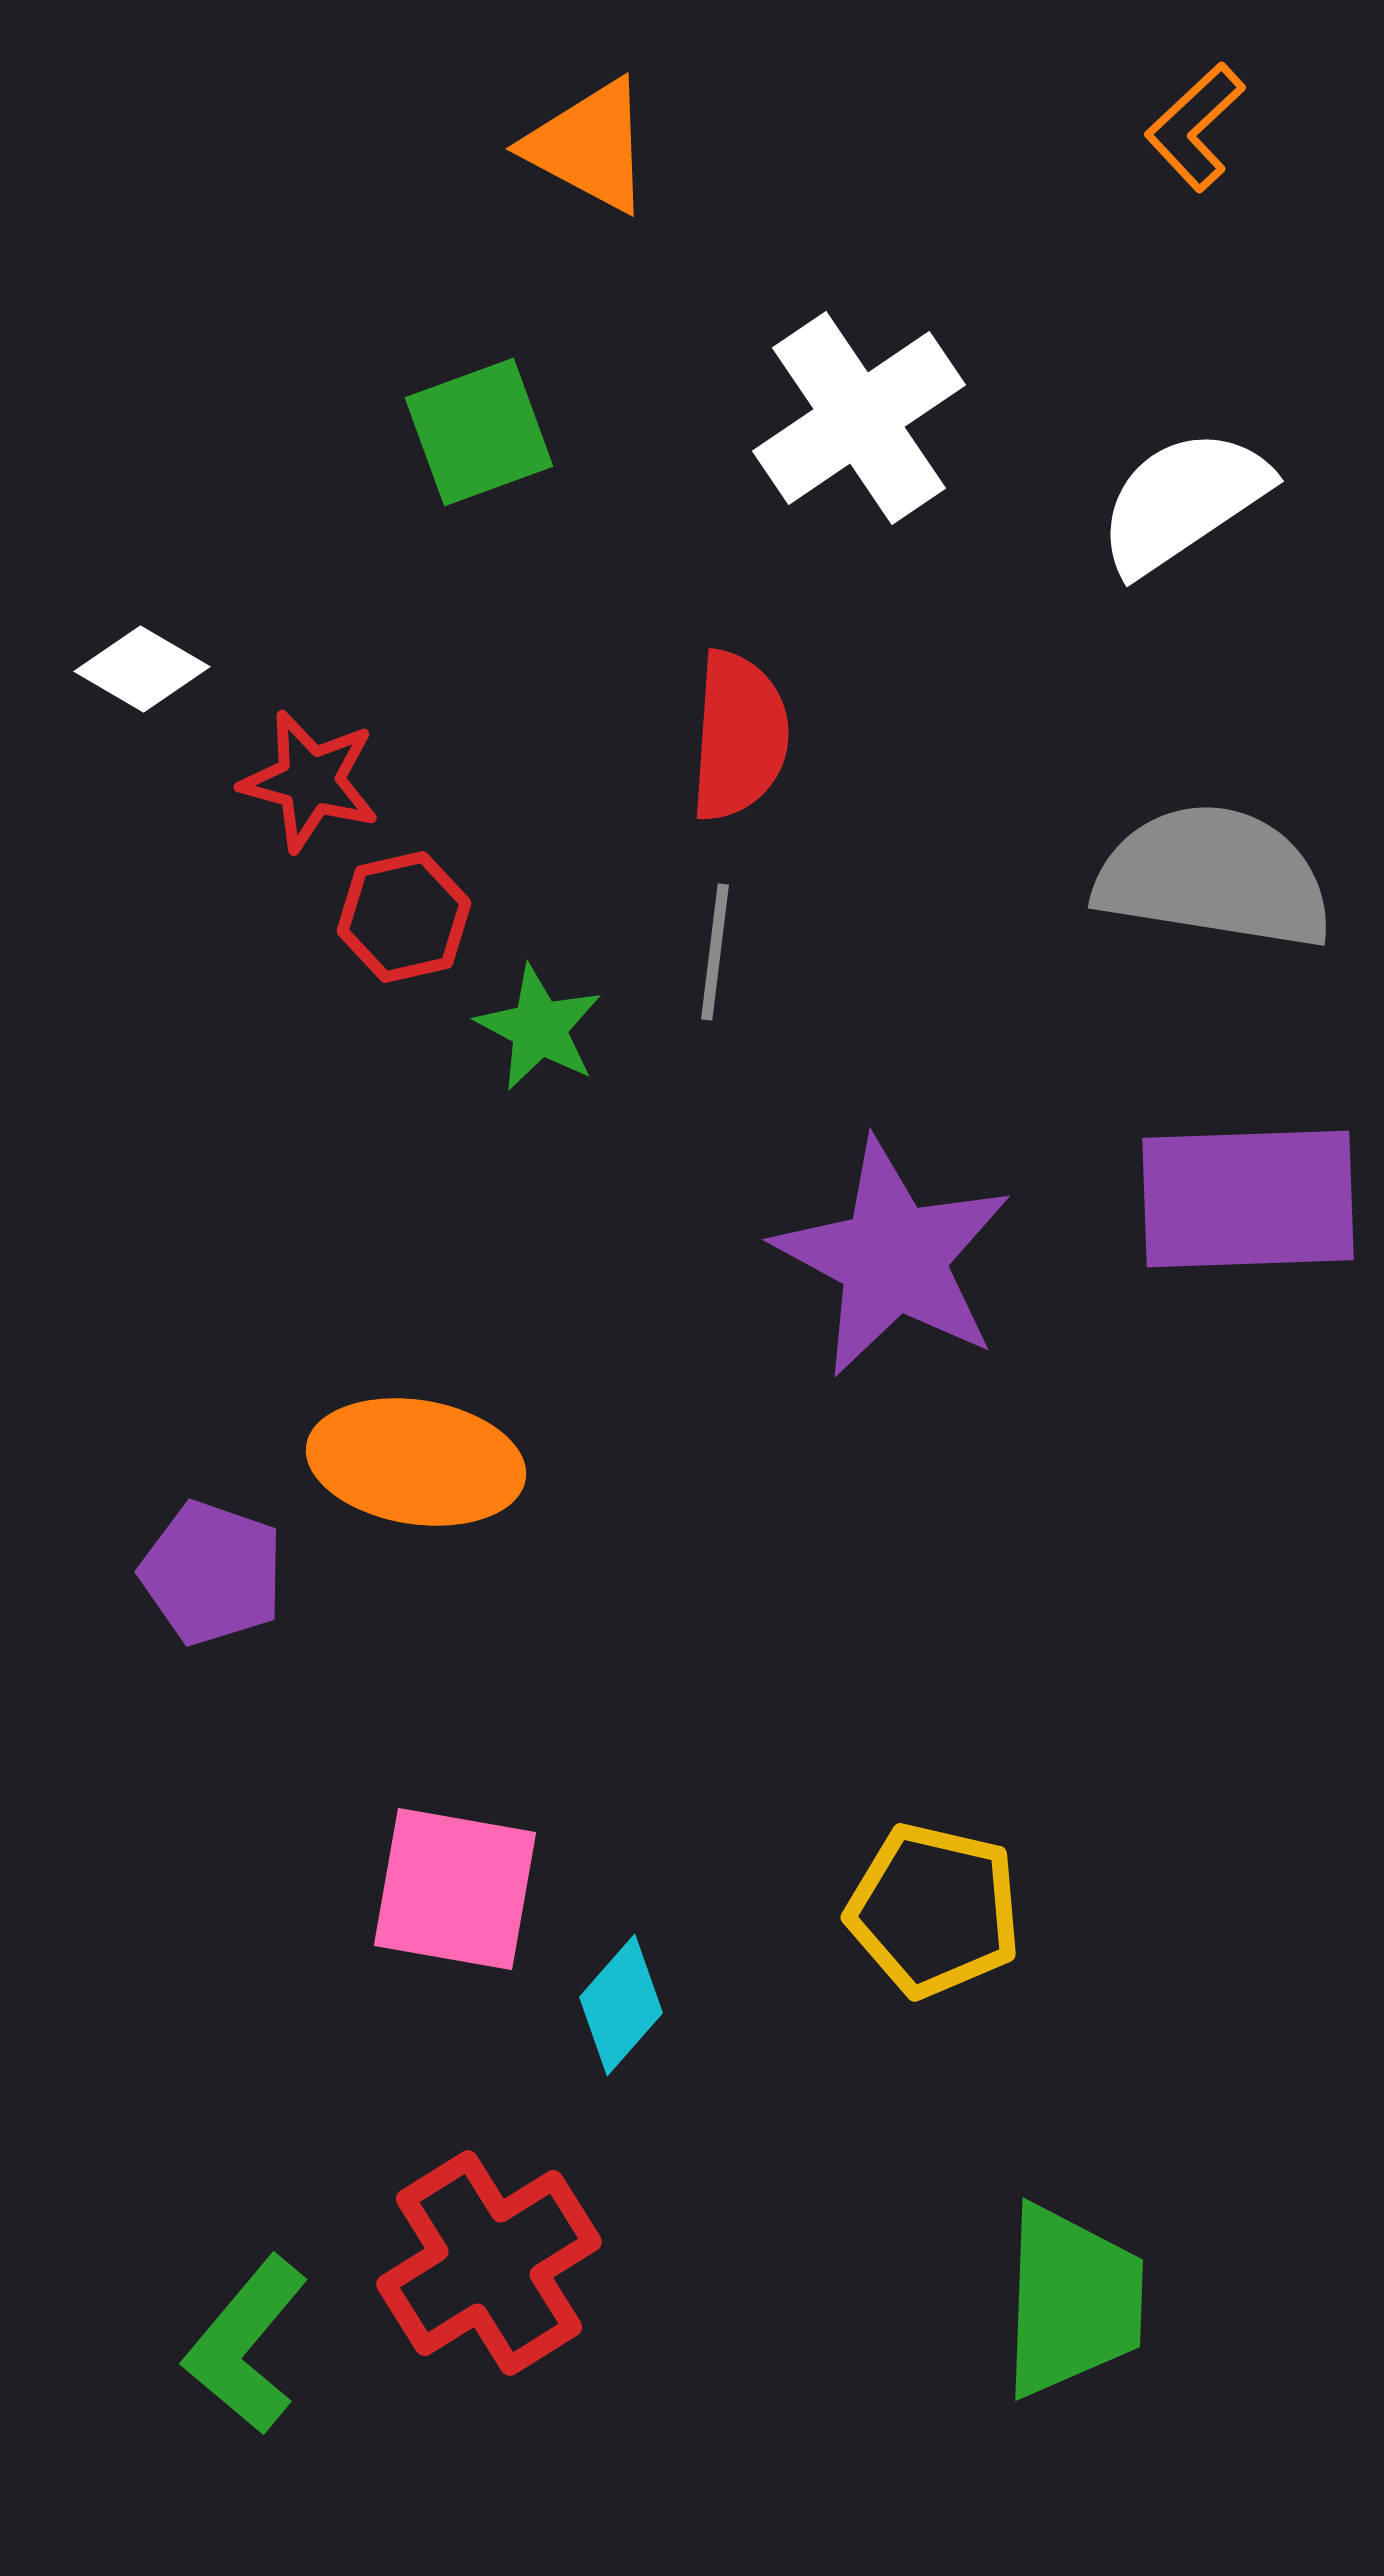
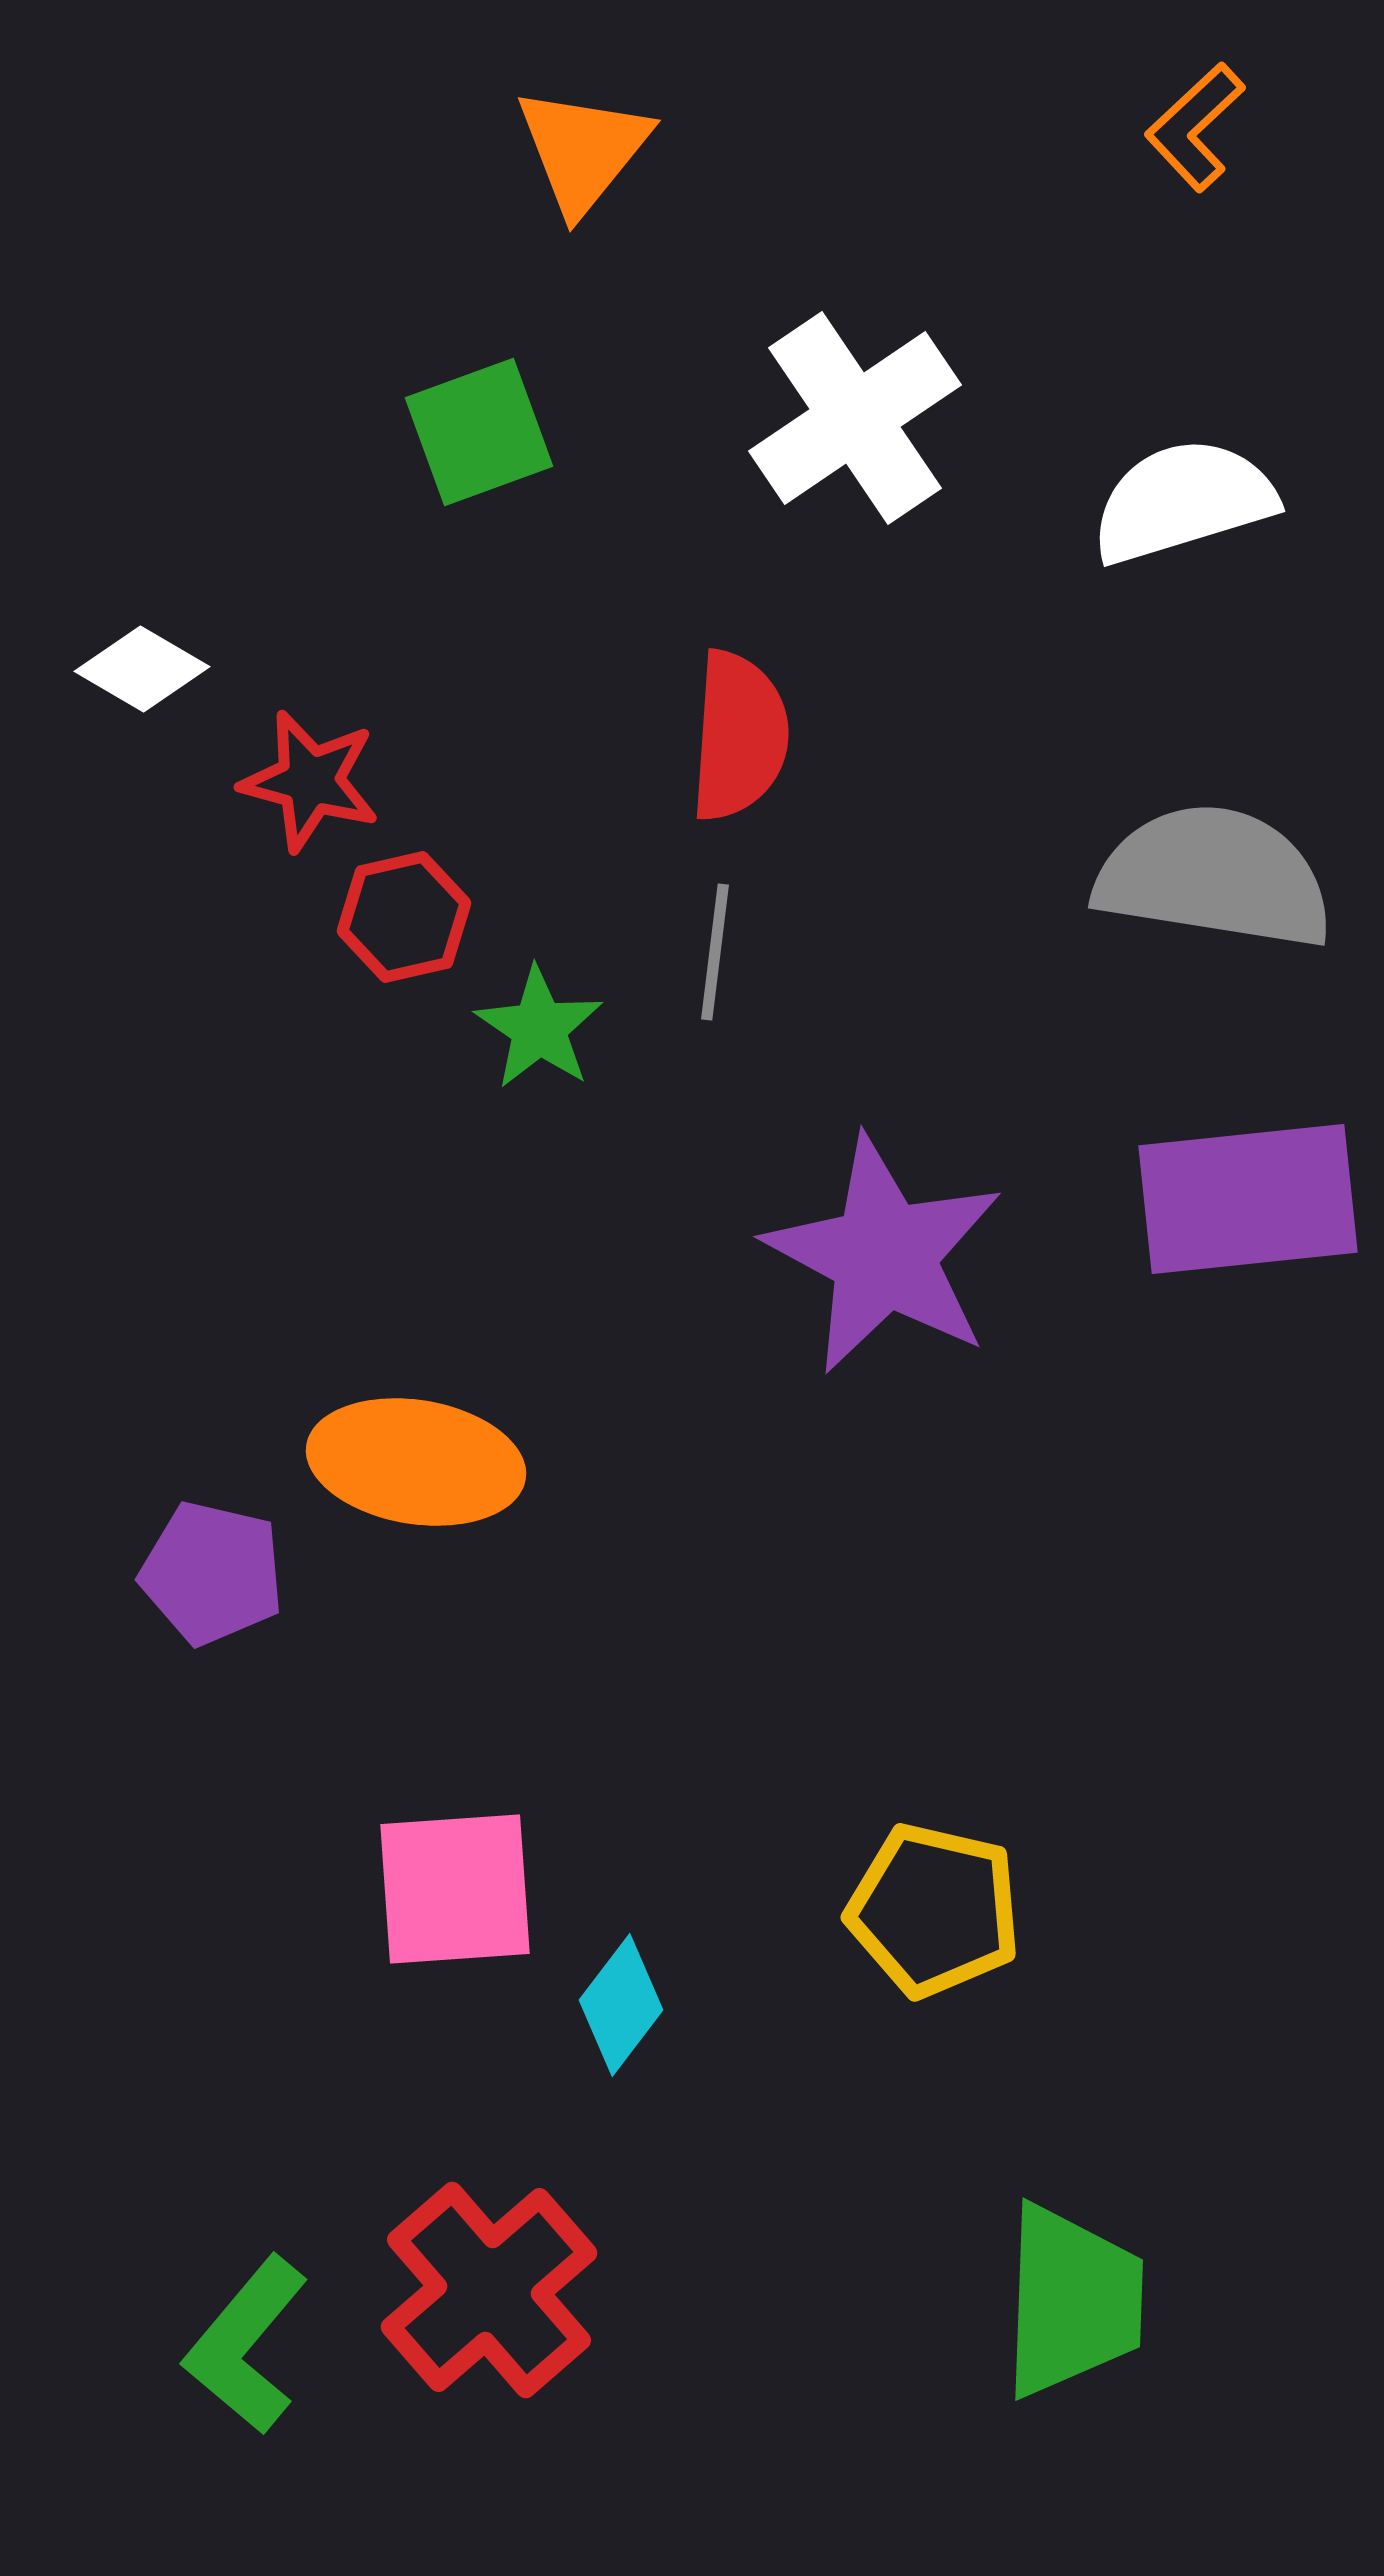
orange triangle: moved 6 px left, 4 px down; rotated 41 degrees clockwise
white cross: moved 4 px left
white semicircle: rotated 17 degrees clockwise
green star: rotated 6 degrees clockwise
purple rectangle: rotated 4 degrees counterclockwise
purple star: moved 9 px left, 3 px up
purple pentagon: rotated 6 degrees counterclockwise
pink square: rotated 14 degrees counterclockwise
cyan diamond: rotated 4 degrees counterclockwise
red cross: moved 27 px down; rotated 9 degrees counterclockwise
